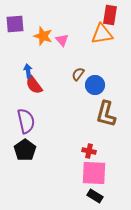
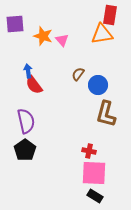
blue circle: moved 3 px right
